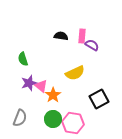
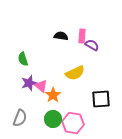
black square: moved 2 px right; rotated 24 degrees clockwise
